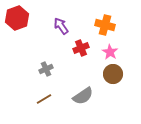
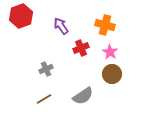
red hexagon: moved 4 px right, 2 px up
brown circle: moved 1 px left
